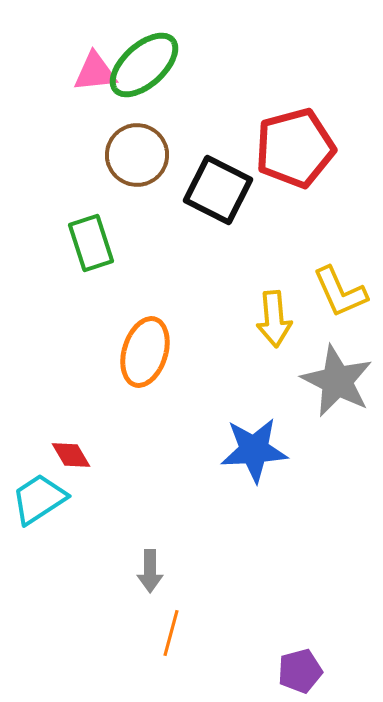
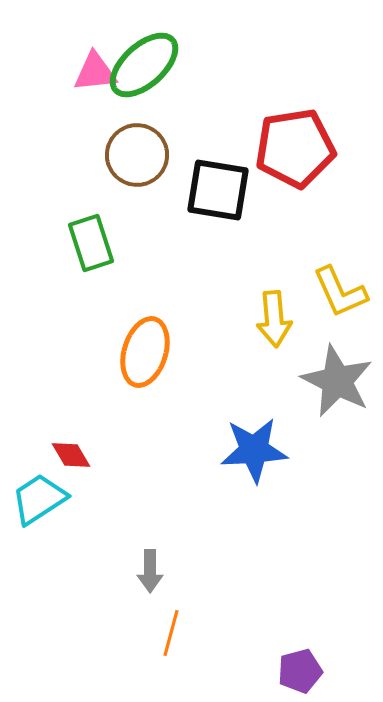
red pentagon: rotated 6 degrees clockwise
black square: rotated 18 degrees counterclockwise
